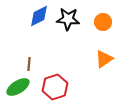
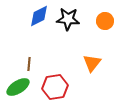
orange circle: moved 2 px right, 1 px up
orange triangle: moved 12 px left, 4 px down; rotated 18 degrees counterclockwise
red hexagon: rotated 10 degrees clockwise
